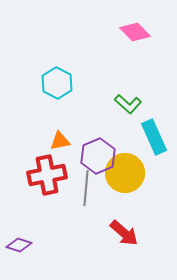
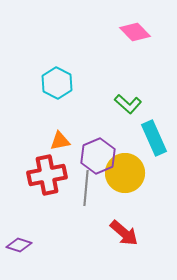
cyan rectangle: moved 1 px down
